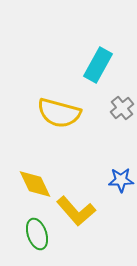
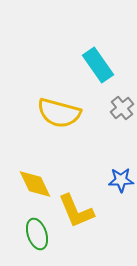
cyan rectangle: rotated 64 degrees counterclockwise
yellow L-shape: rotated 18 degrees clockwise
